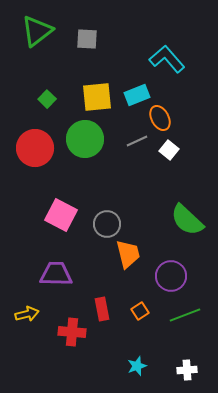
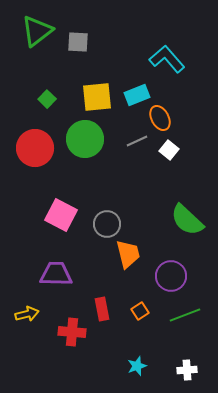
gray square: moved 9 px left, 3 px down
